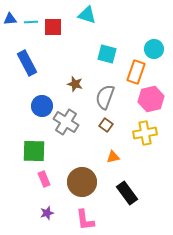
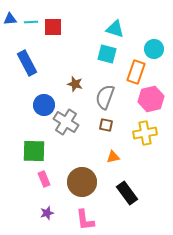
cyan triangle: moved 28 px right, 14 px down
blue circle: moved 2 px right, 1 px up
brown square: rotated 24 degrees counterclockwise
